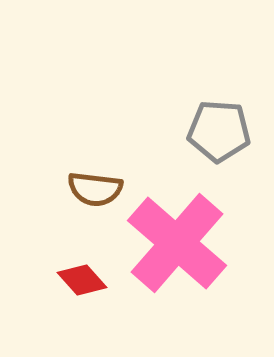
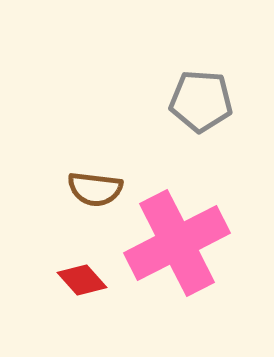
gray pentagon: moved 18 px left, 30 px up
pink cross: rotated 22 degrees clockwise
